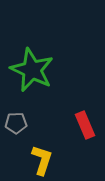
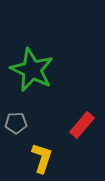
red rectangle: moved 3 px left; rotated 64 degrees clockwise
yellow L-shape: moved 2 px up
